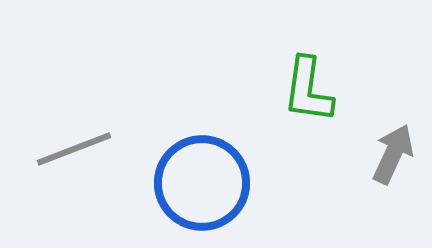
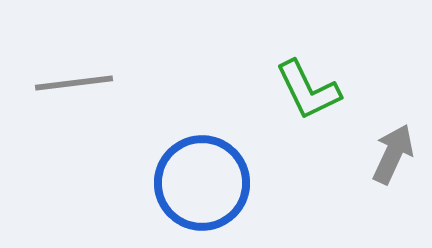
green L-shape: rotated 34 degrees counterclockwise
gray line: moved 66 px up; rotated 14 degrees clockwise
